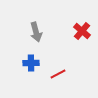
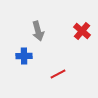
gray arrow: moved 2 px right, 1 px up
blue cross: moved 7 px left, 7 px up
